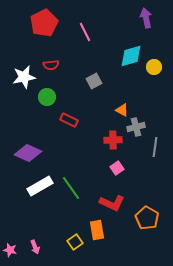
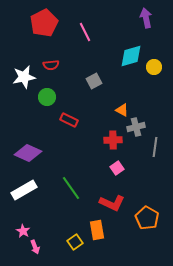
white rectangle: moved 16 px left, 4 px down
pink star: moved 13 px right, 19 px up; rotated 16 degrees clockwise
